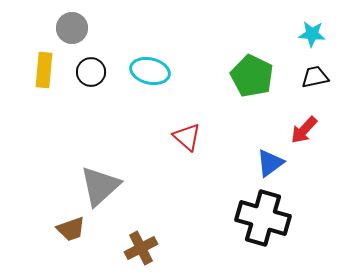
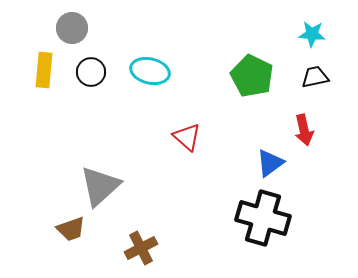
red arrow: rotated 56 degrees counterclockwise
